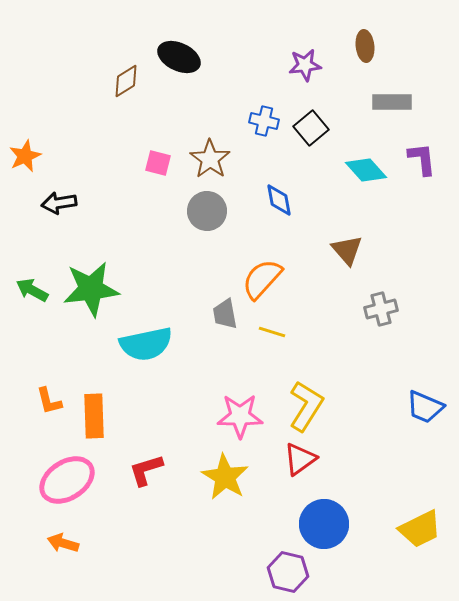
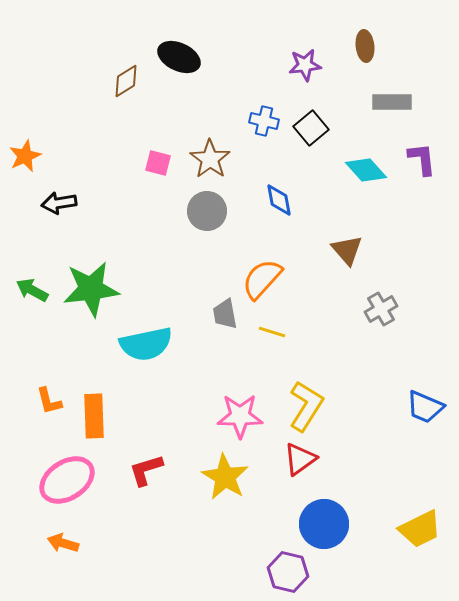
gray cross: rotated 16 degrees counterclockwise
